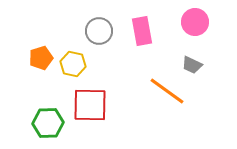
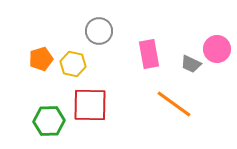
pink circle: moved 22 px right, 27 px down
pink rectangle: moved 7 px right, 23 px down
orange pentagon: moved 1 px down
gray trapezoid: moved 1 px left, 1 px up
orange line: moved 7 px right, 13 px down
green hexagon: moved 1 px right, 2 px up
